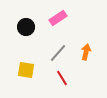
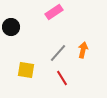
pink rectangle: moved 4 px left, 6 px up
black circle: moved 15 px left
orange arrow: moved 3 px left, 2 px up
